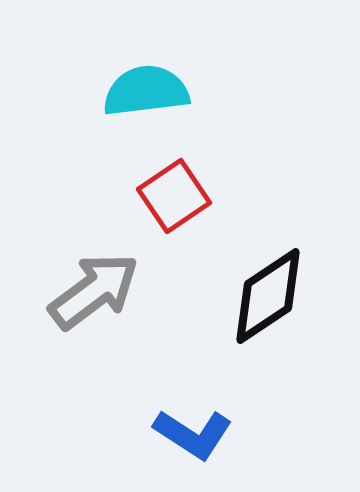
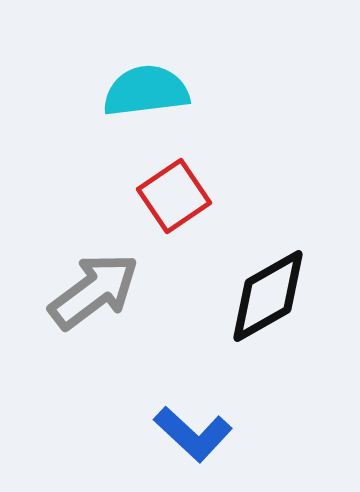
black diamond: rotated 4 degrees clockwise
blue L-shape: rotated 10 degrees clockwise
